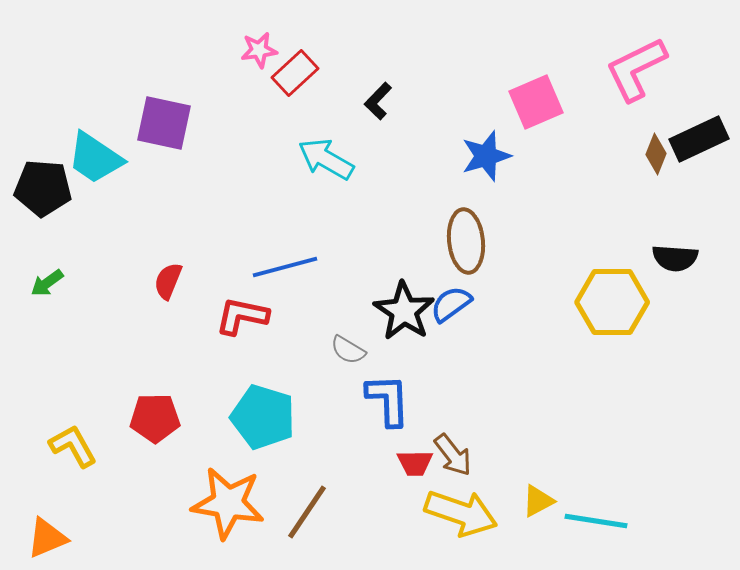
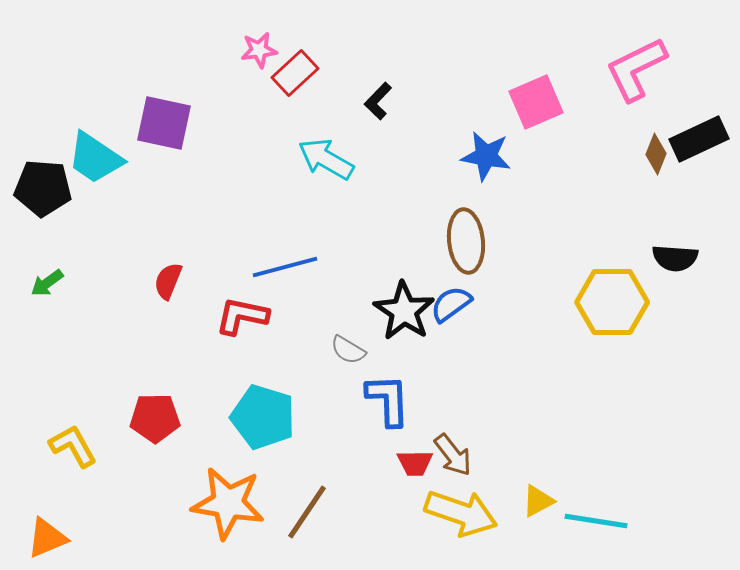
blue star: rotated 27 degrees clockwise
